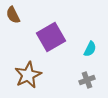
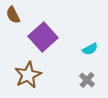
purple square: moved 8 px left; rotated 12 degrees counterclockwise
cyan semicircle: rotated 35 degrees clockwise
gray cross: rotated 28 degrees counterclockwise
